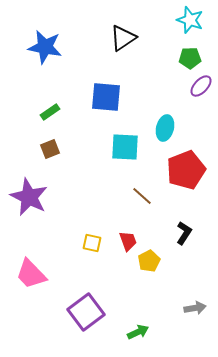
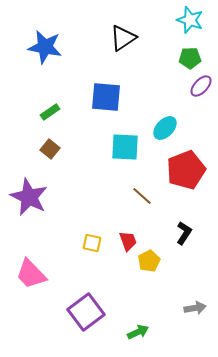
cyan ellipse: rotated 30 degrees clockwise
brown square: rotated 30 degrees counterclockwise
